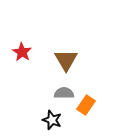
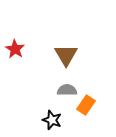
red star: moved 7 px left, 3 px up
brown triangle: moved 5 px up
gray semicircle: moved 3 px right, 3 px up
